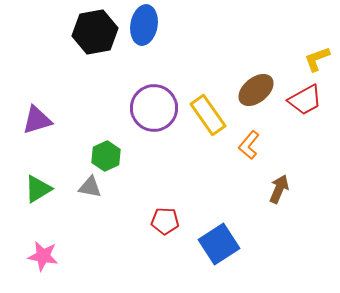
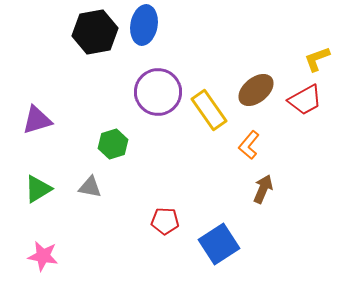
purple circle: moved 4 px right, 16 px up
yellow rectangle: moved 1 px right, 5 px up
green hexagon: moved 7 px right, 12 px up; rotated 8 degrees clockwise
brown arrow: moved 16 px left
